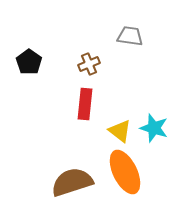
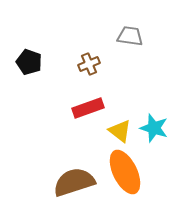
black pentagon: rotated 15 degrees counterclockwise
red rectangle: moved 3 px right, 4 px down; rotated 64 degrees clockwise
brown semicircle: moved 2 px right
